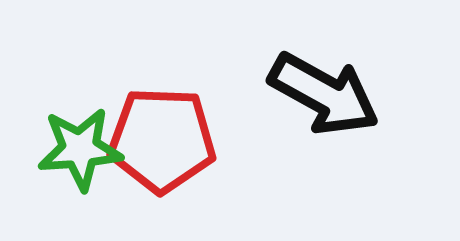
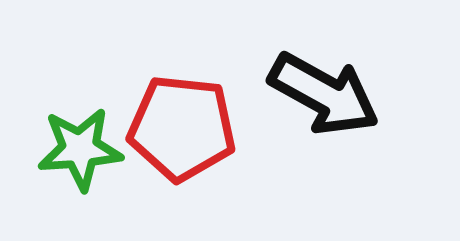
red pentagon: moved 20 px right, 12 px up; rotated 4 degrees clockwise
